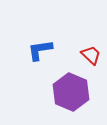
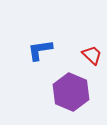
red trapezoid: moved 1 px right
